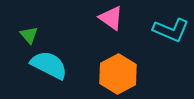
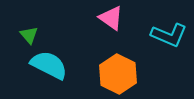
cyan L-shape: moved 2 px left, 5 px down
orange hexagon: rotated 6 degrees counterclockwise
